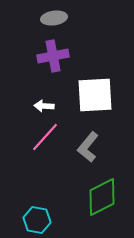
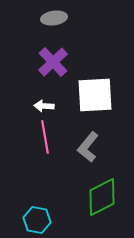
purple cross: moved 6 px down; rotated 32 degrees counterclockwise
pink line: rotated 52 degrees counterclockwise
